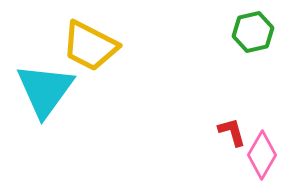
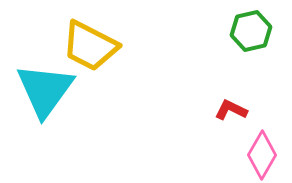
green hexagon: moved 2 px left, 1 px up
red L-shape: moved 1 px left, 22 px up; rotated 48 degrees counterclockwise
